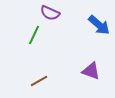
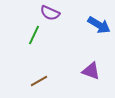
blue arrow: rotated 10 degrees counterclockwise
